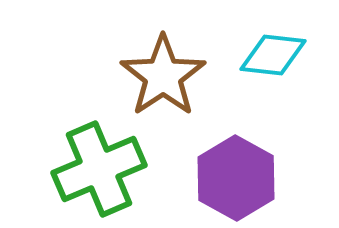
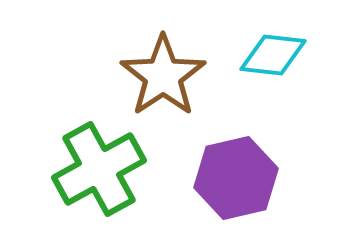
green cross: rotated 6 degrees counterclockwise
purple hexagon: rotated 18 degrees clockwise
